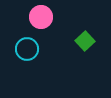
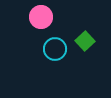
cyan circle: moved 28 px right
